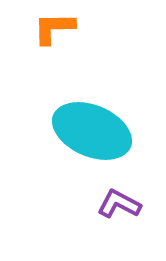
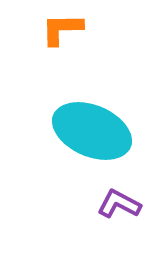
orange L-shape: moved 8 px right, 1 px down
